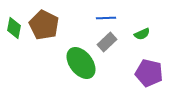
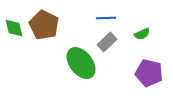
green diamond: rotated 25 degrees counterclockwise
